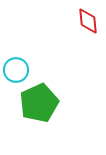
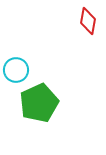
red diamond: rotated 16 degrees clockwise
